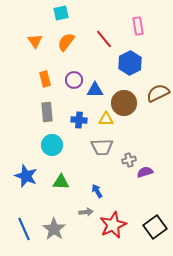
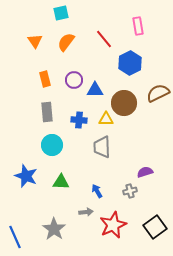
gray trapezoid: rotated 90 degrees clockwise
gray cross: moved 1 px right, 31 px down
blue line: moved 9 px left, 8 px down
